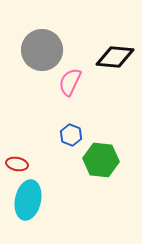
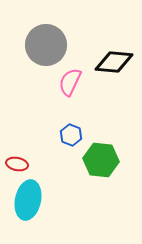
gray circle: moved 4 px right, 5 px up
black diamond: moved 1 px left, 5 px down
